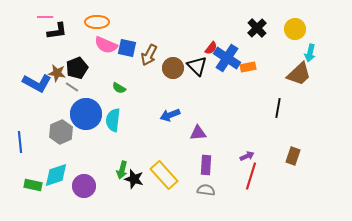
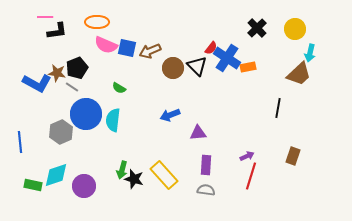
brown arrow: moved 1 px right, 4 px up; rotated 40 degrees clockwise
